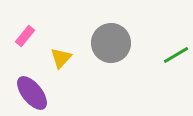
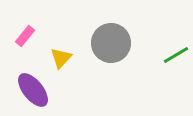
purple ellipse: moved 1 px right, 3 px up
